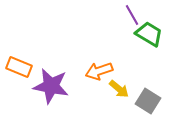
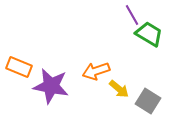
orange arrow: moved 3 px left
